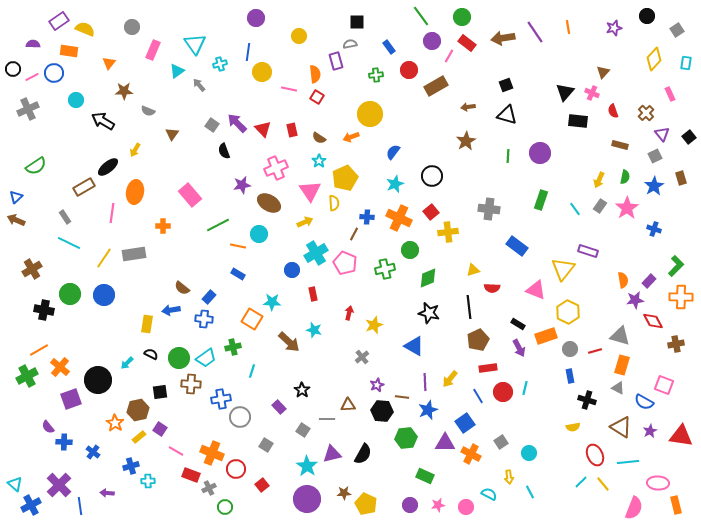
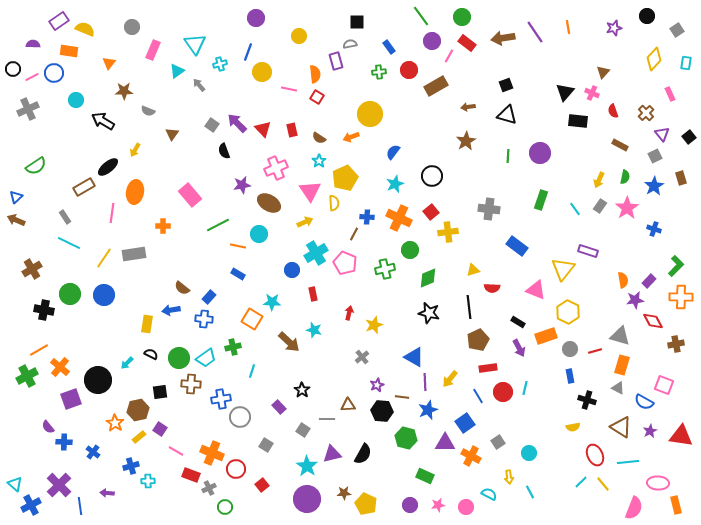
blue line at (248, 52): rotated 12 degrees clockwise
green cross at (376, 75): moved 3 px right, 3 px up
brown rectangle at (620, 145): rotated 14 degrees clockwise
black rectangle at (518, 324): moved 2 px up
blue triangle at (414, 346): moved 11 px down
green hexagon at (406, 438): rotated 20 degrees clockwise
gray square at (501, 442): moved 3 px left
orange cross at (471, 454): moved 2 px down
